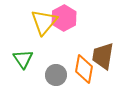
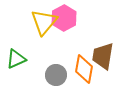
green triangle: moved 7 px left; rotated 40 degrees clockwise
